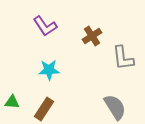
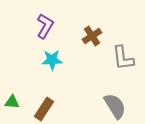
purple L-shape: rotated 115 degrees counterclockwise
cyan star: moved 3 px right, 10 px up
gray semicircle: moved 1 px up
